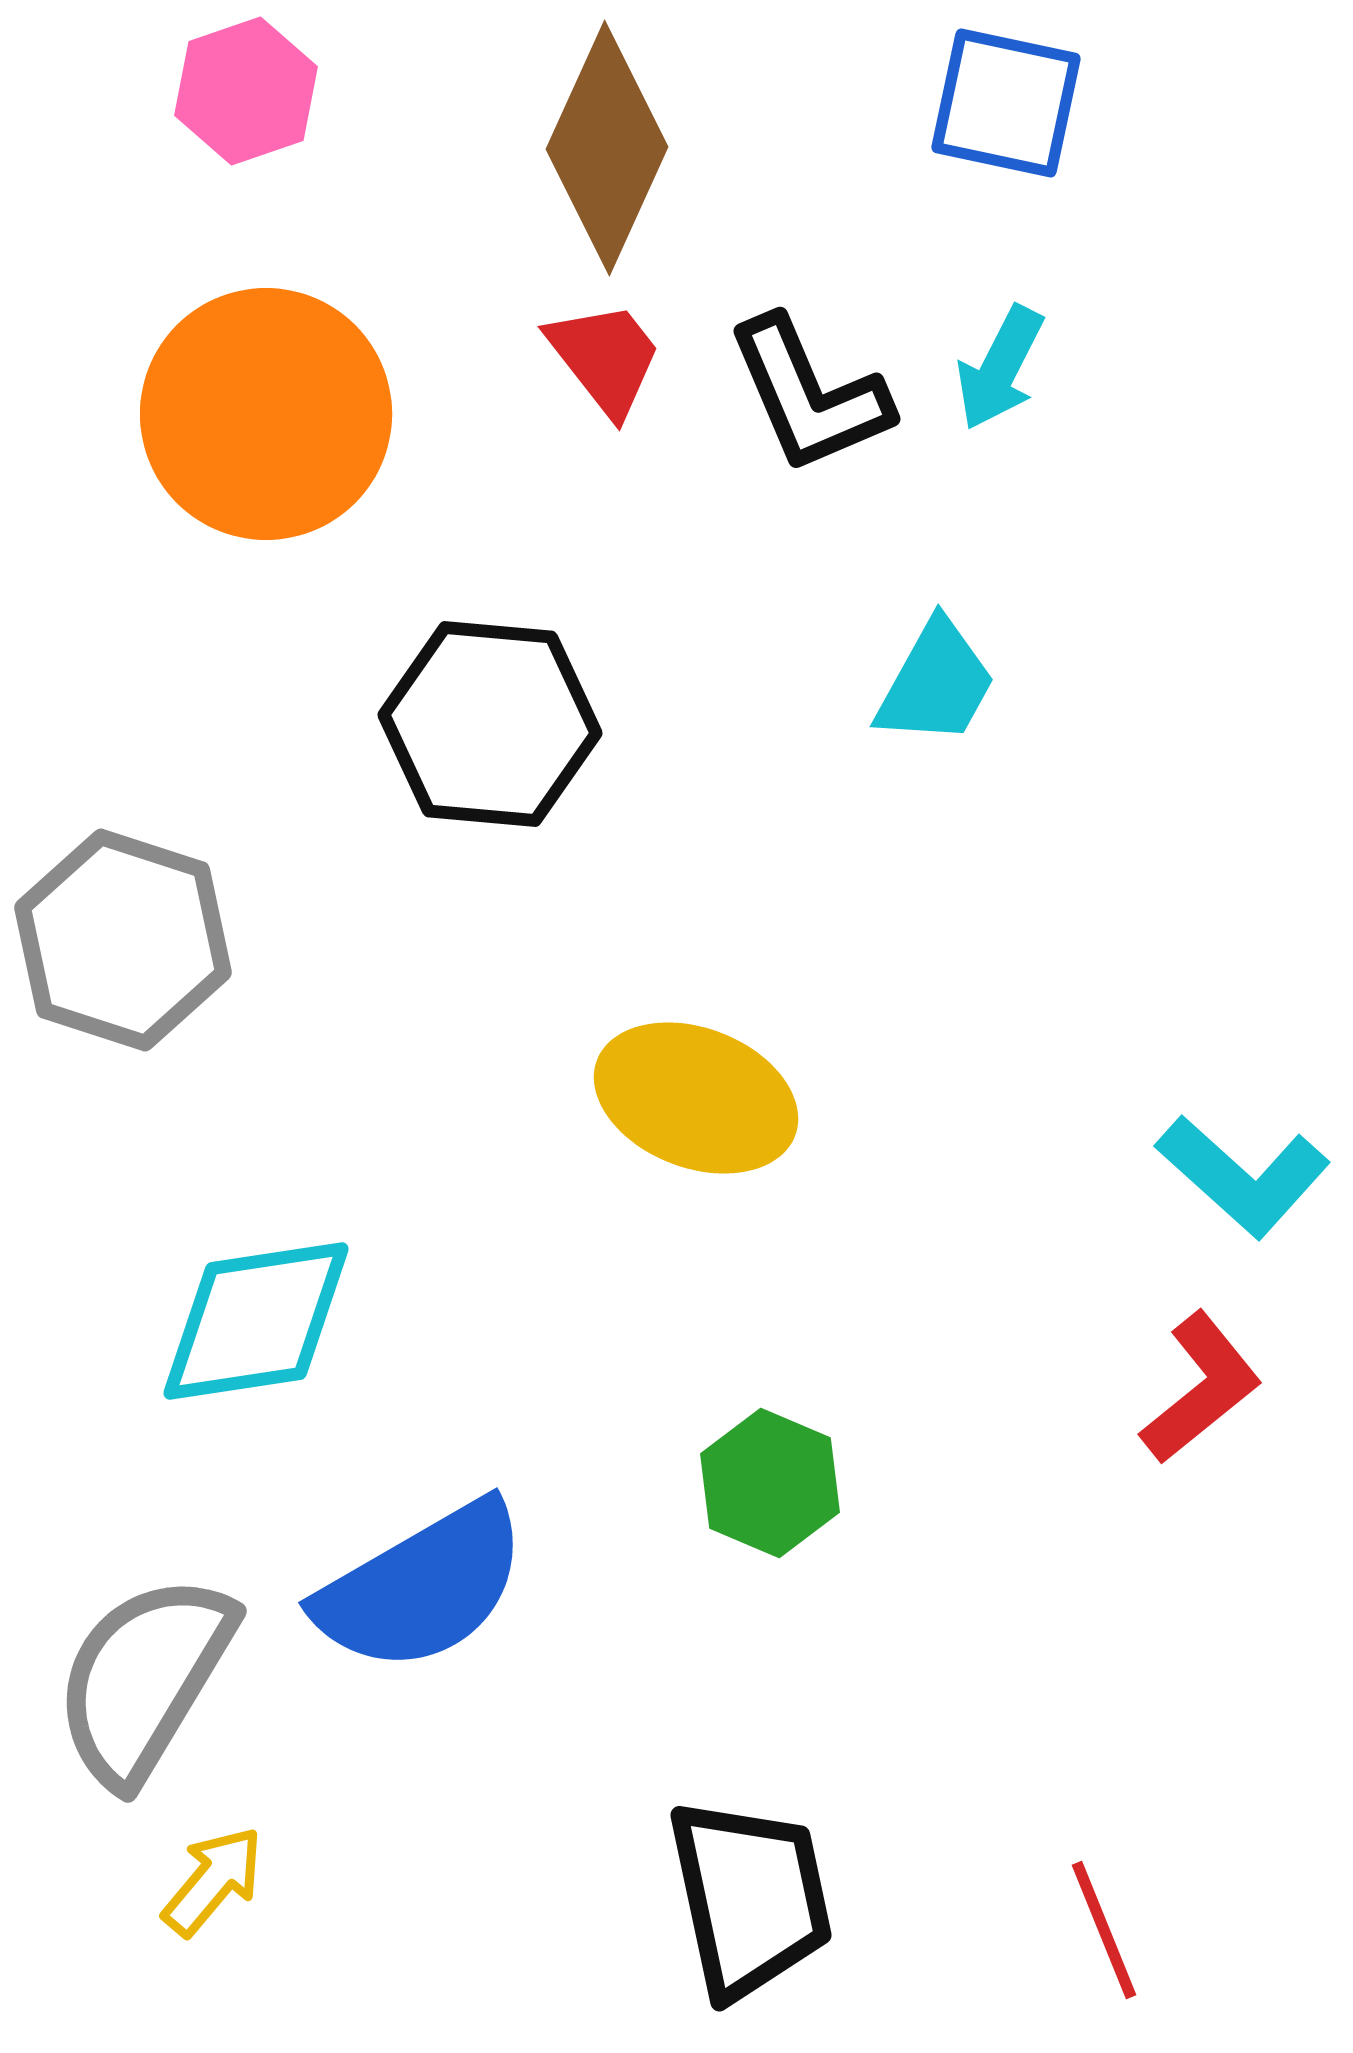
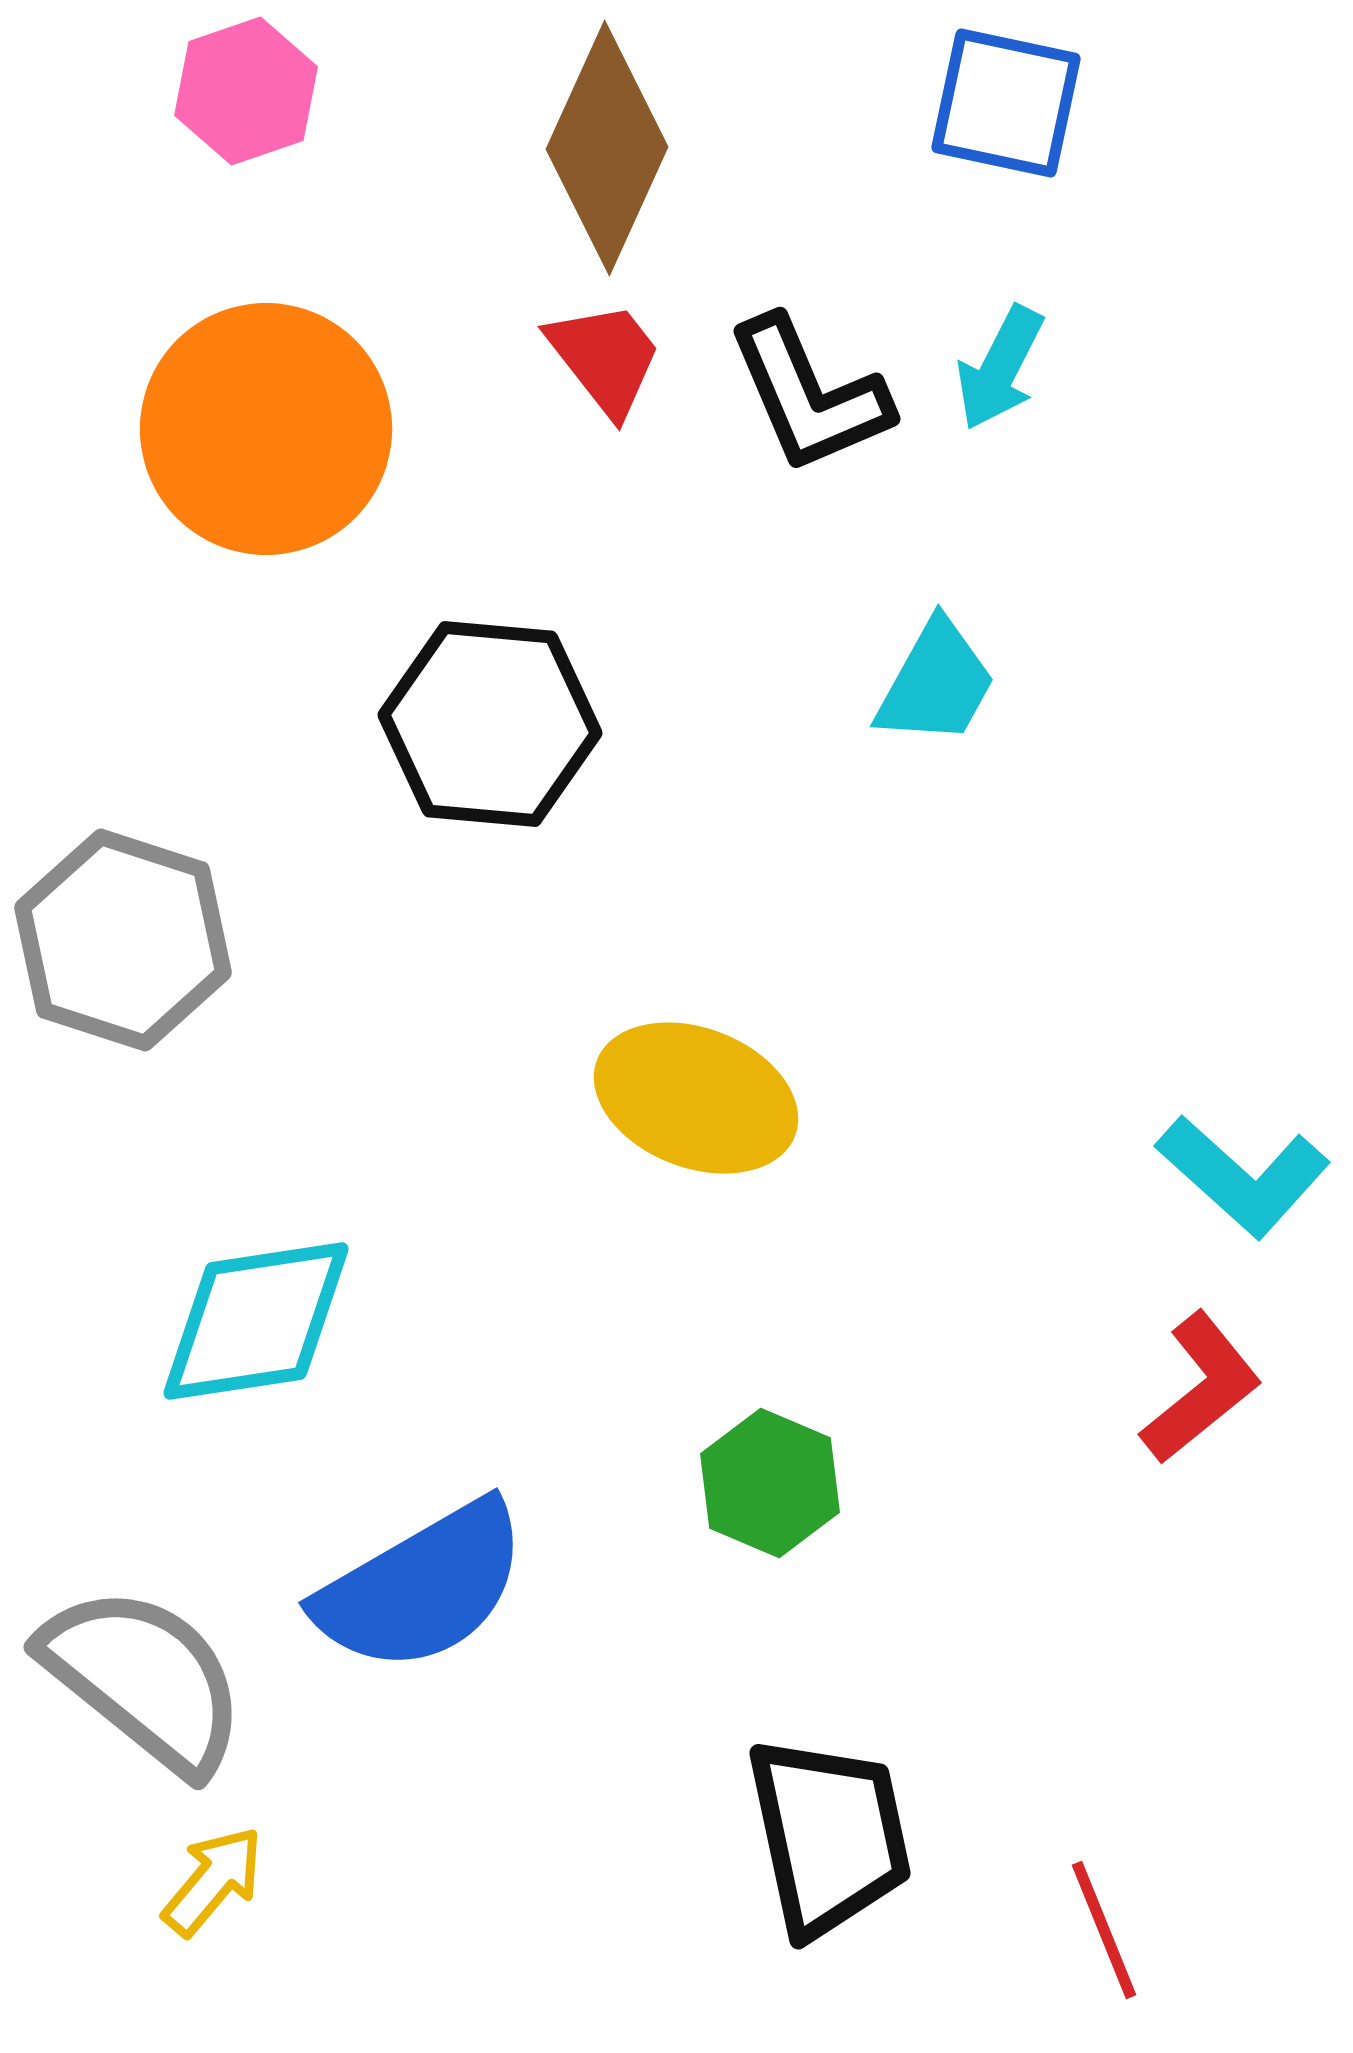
orange circle: moved 15 px down
gray semicircle: rotated 98 degrees clockwise
black trapezoid: moved 79 px right, 62 px up
